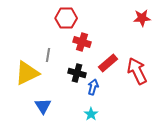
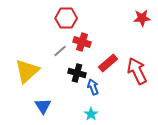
gray line: moved 12 px right, 4 px up; rotated 40 degrees clockwise
yellow triangle: moved 2 px up; rotated 16 degrees counterclockwise
blue arrow: rotated 35 degrees counterclockwise
